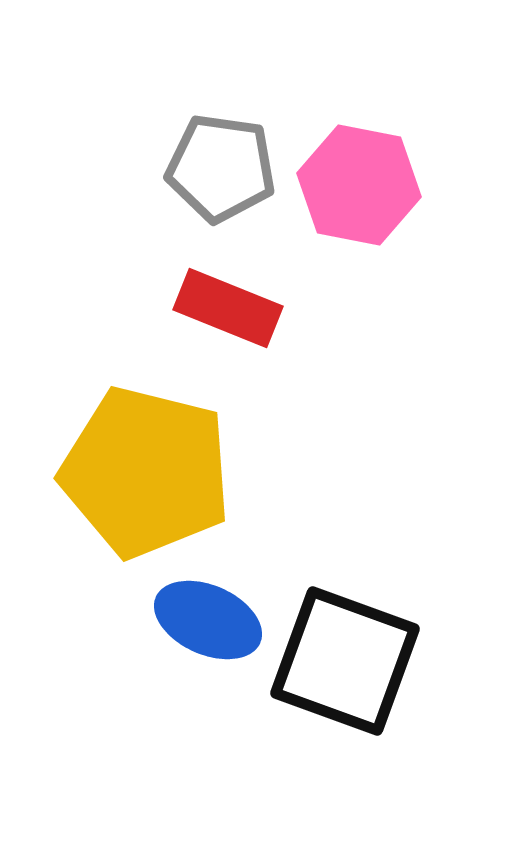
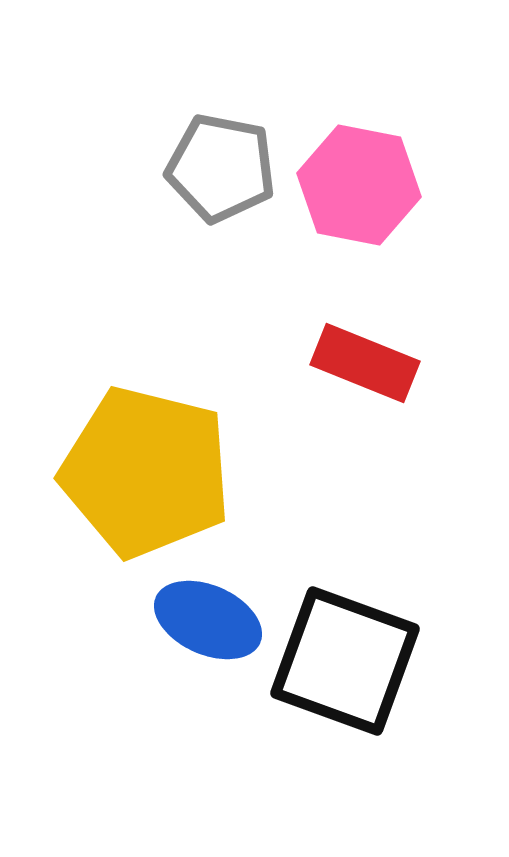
gray pentagon: rotated 3 degrees clockwise
red rectangle: moved 137 px right, 55 px down
